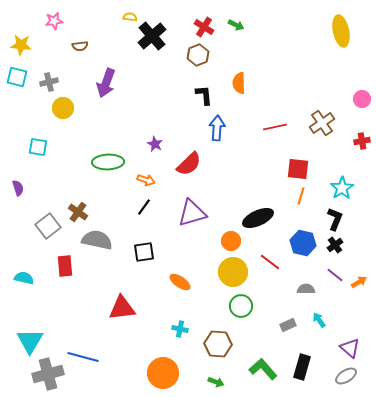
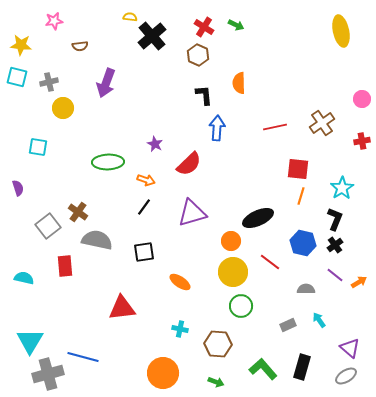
brown hexagon at (198, 55): rotated 15 degrees counterclockwise
